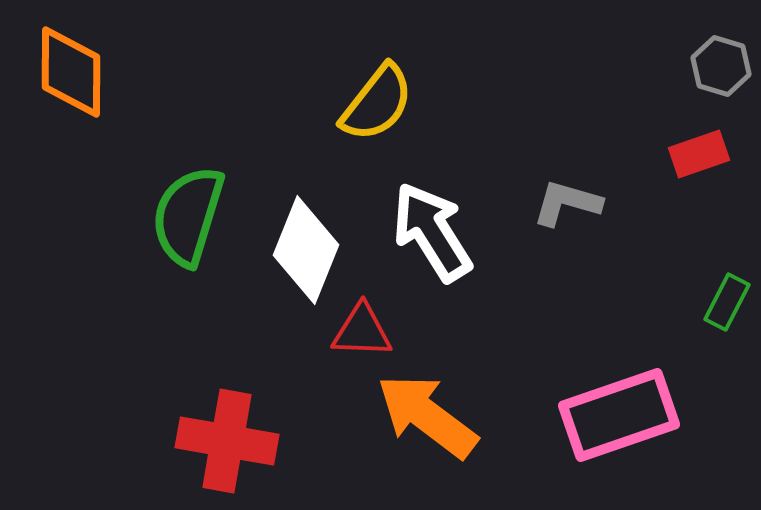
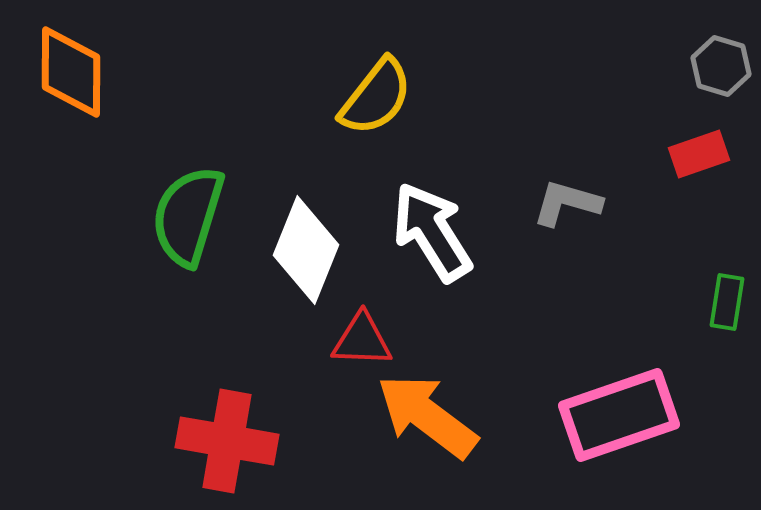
yellow semicircle: moved 1 px left, 6 px up
green rectangle: rotated 18 degrees counterclockwise
red triangle: moved 9 px down
